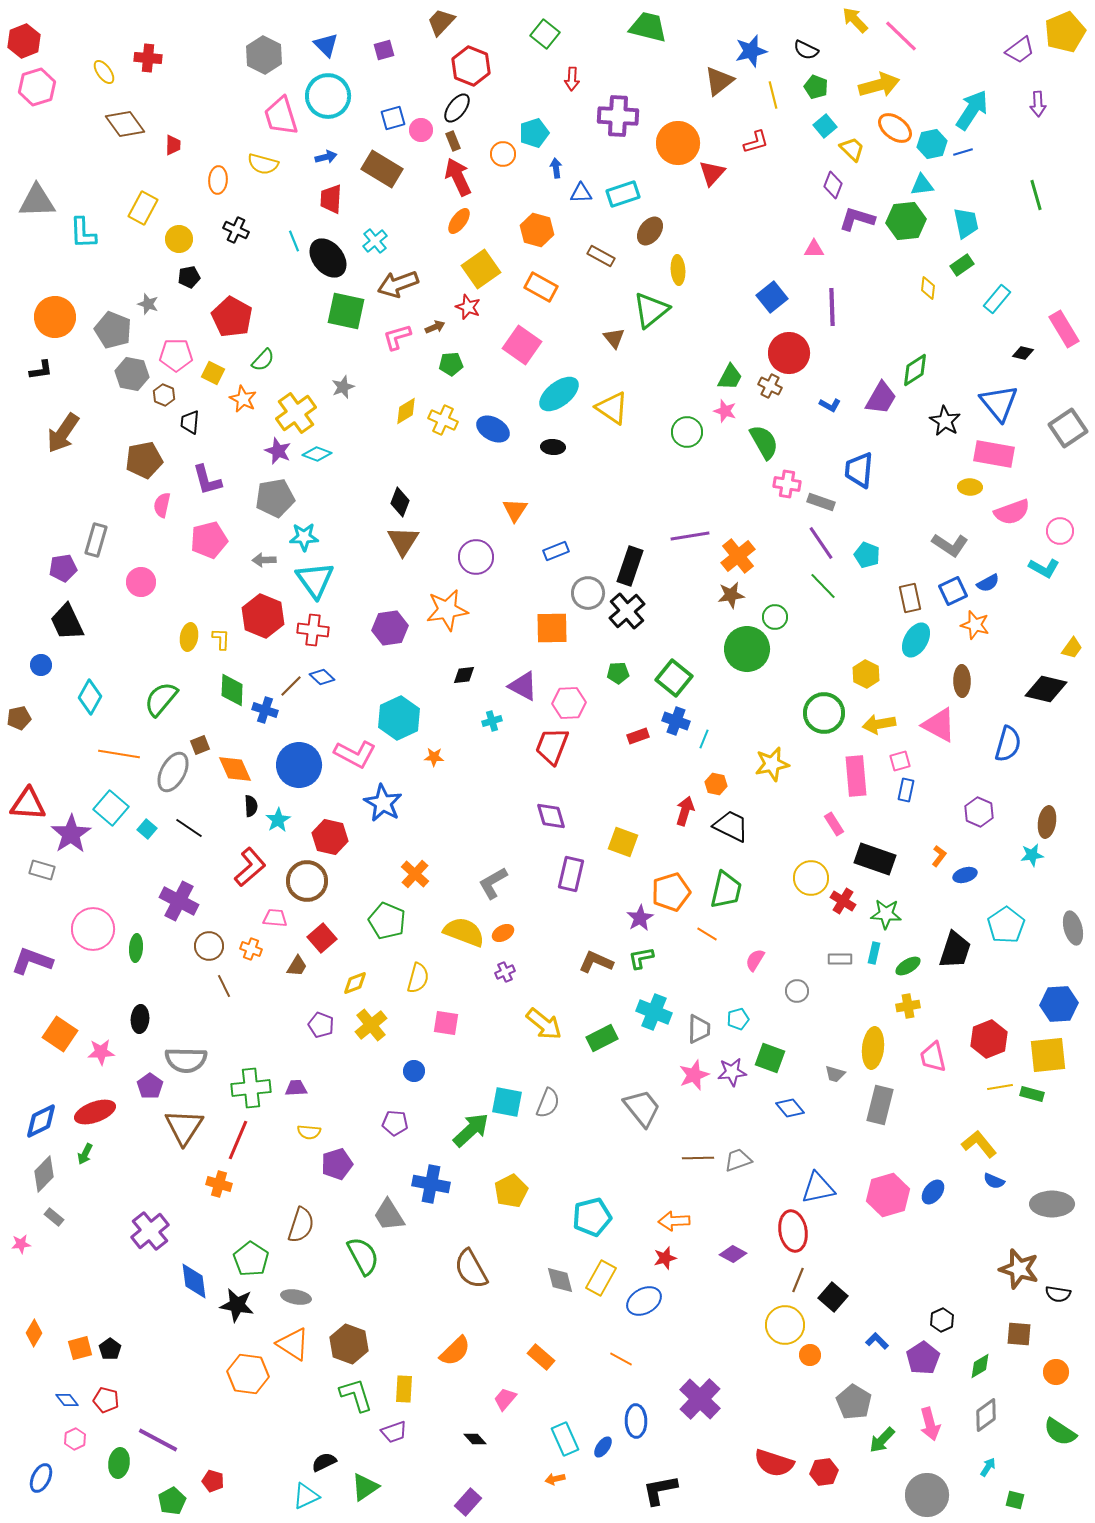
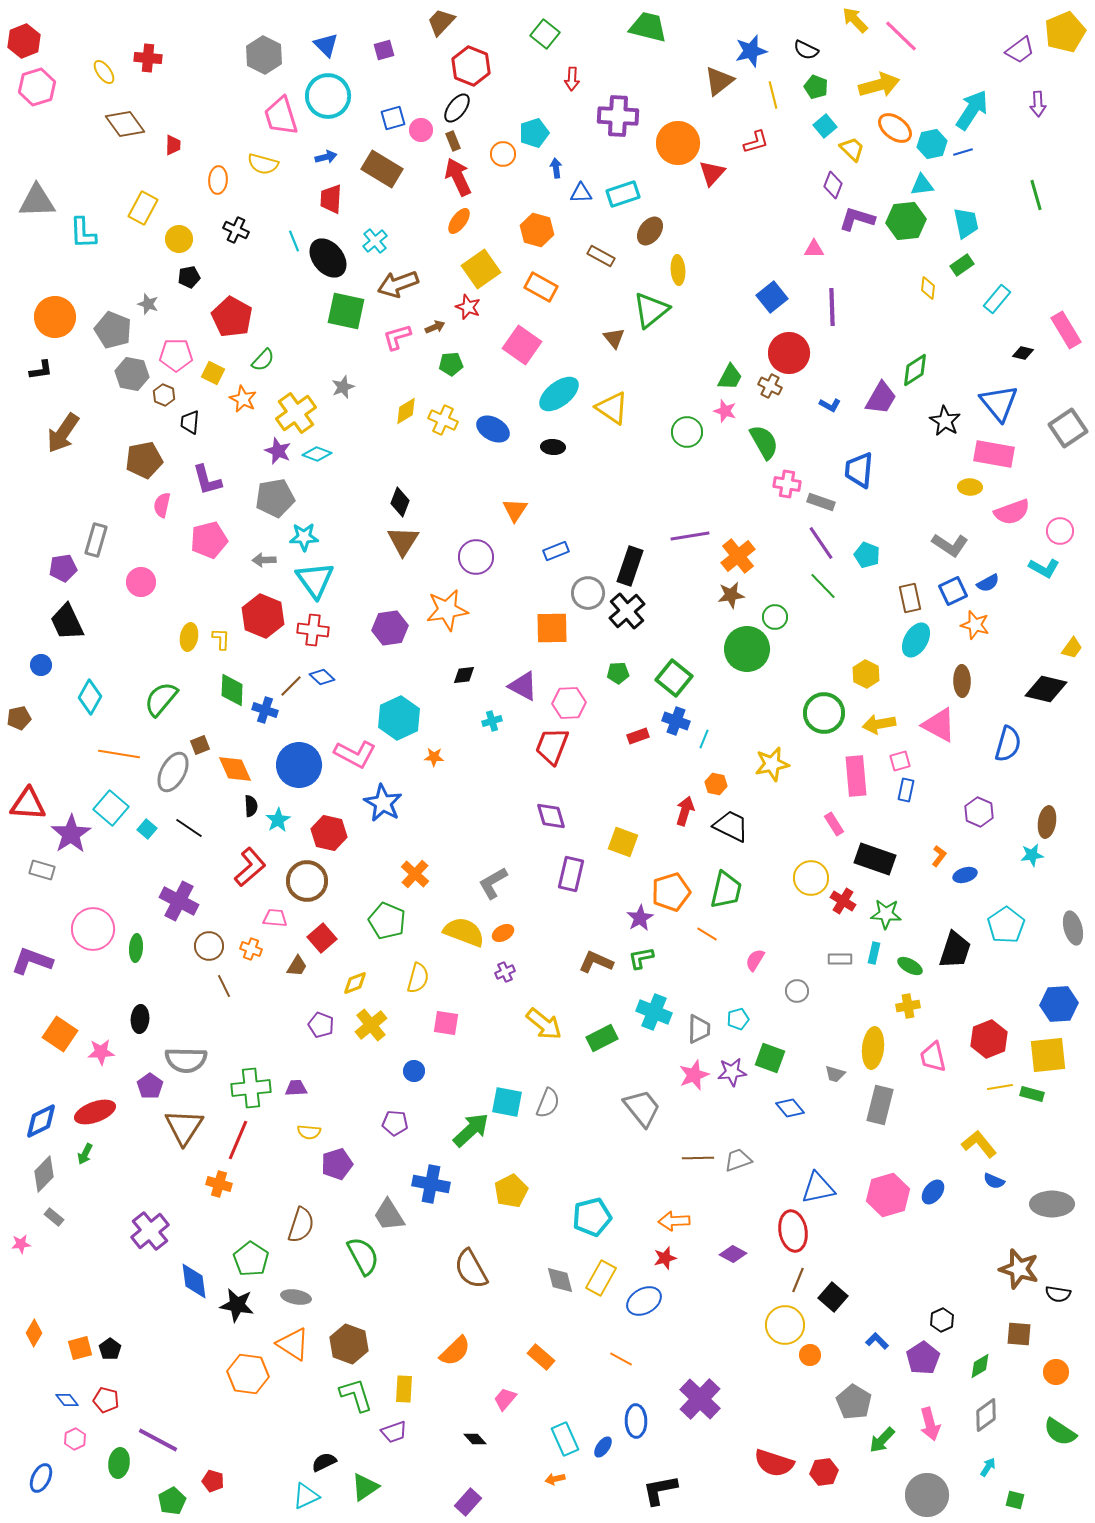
pink rectangle at (1064, 329): moved 2 px right, 1 px down
red hexagon at (330, 837): moved 1 px left, 4 px up
green ellipse at (908, 966): moved 2 px right; rotated 60 degrees clockwise
